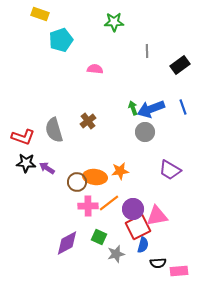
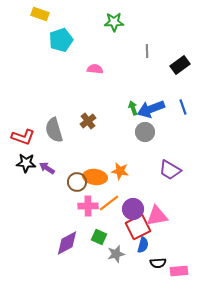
orange star: rotated 18 degrees clockwise
